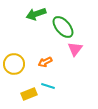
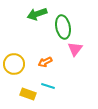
green arrow: moved 1 px right
green ellipse: rotated 30 degrees clockwise
yellow rectangle: moved 1 px left; rotated 42 degrees clockwise
